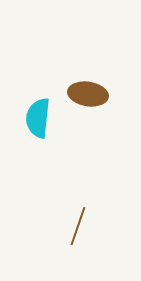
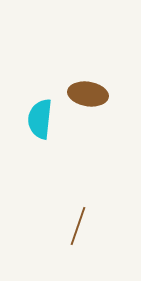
cyan semicircle: moved 2 px right, 1 px down
